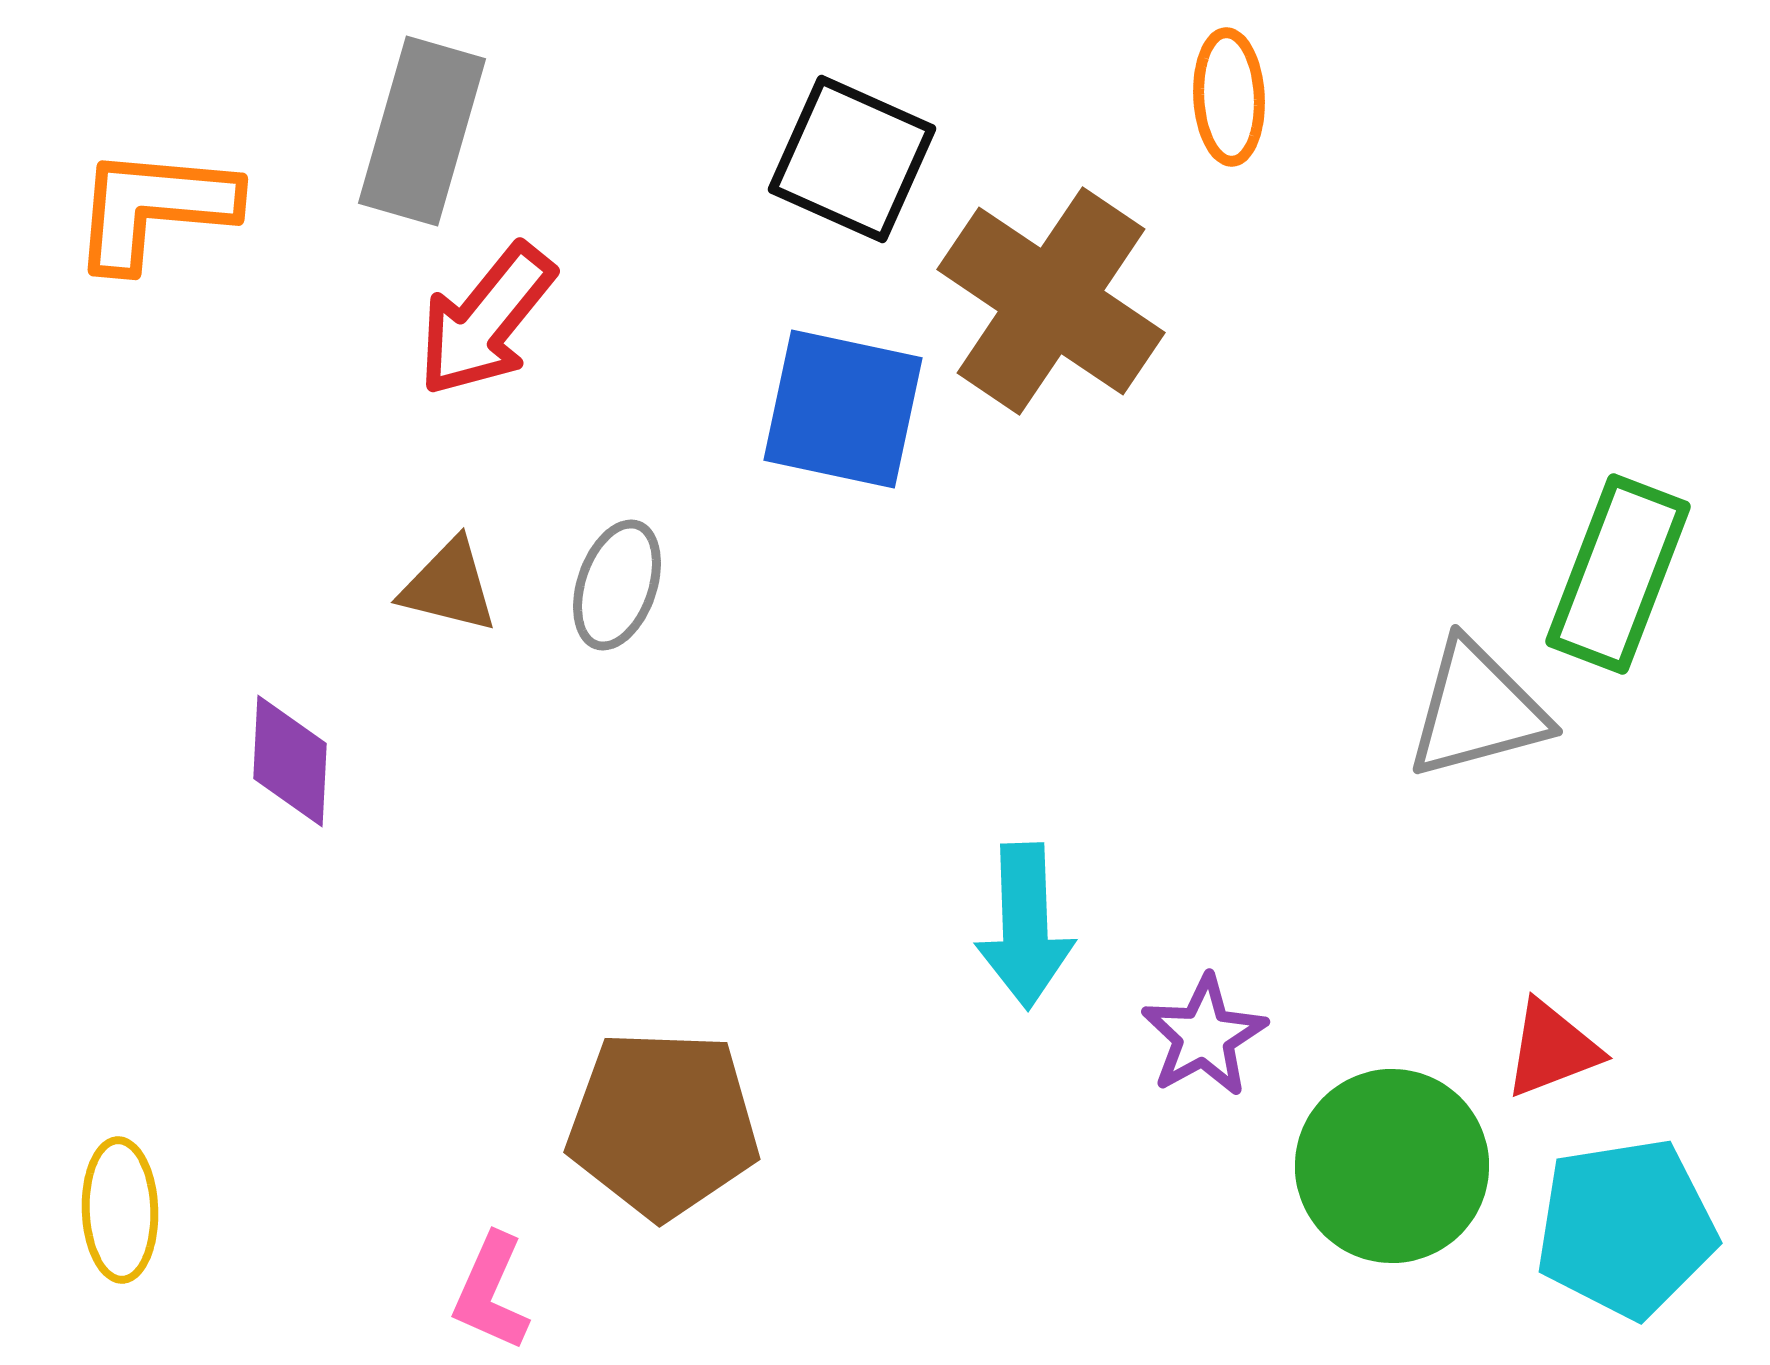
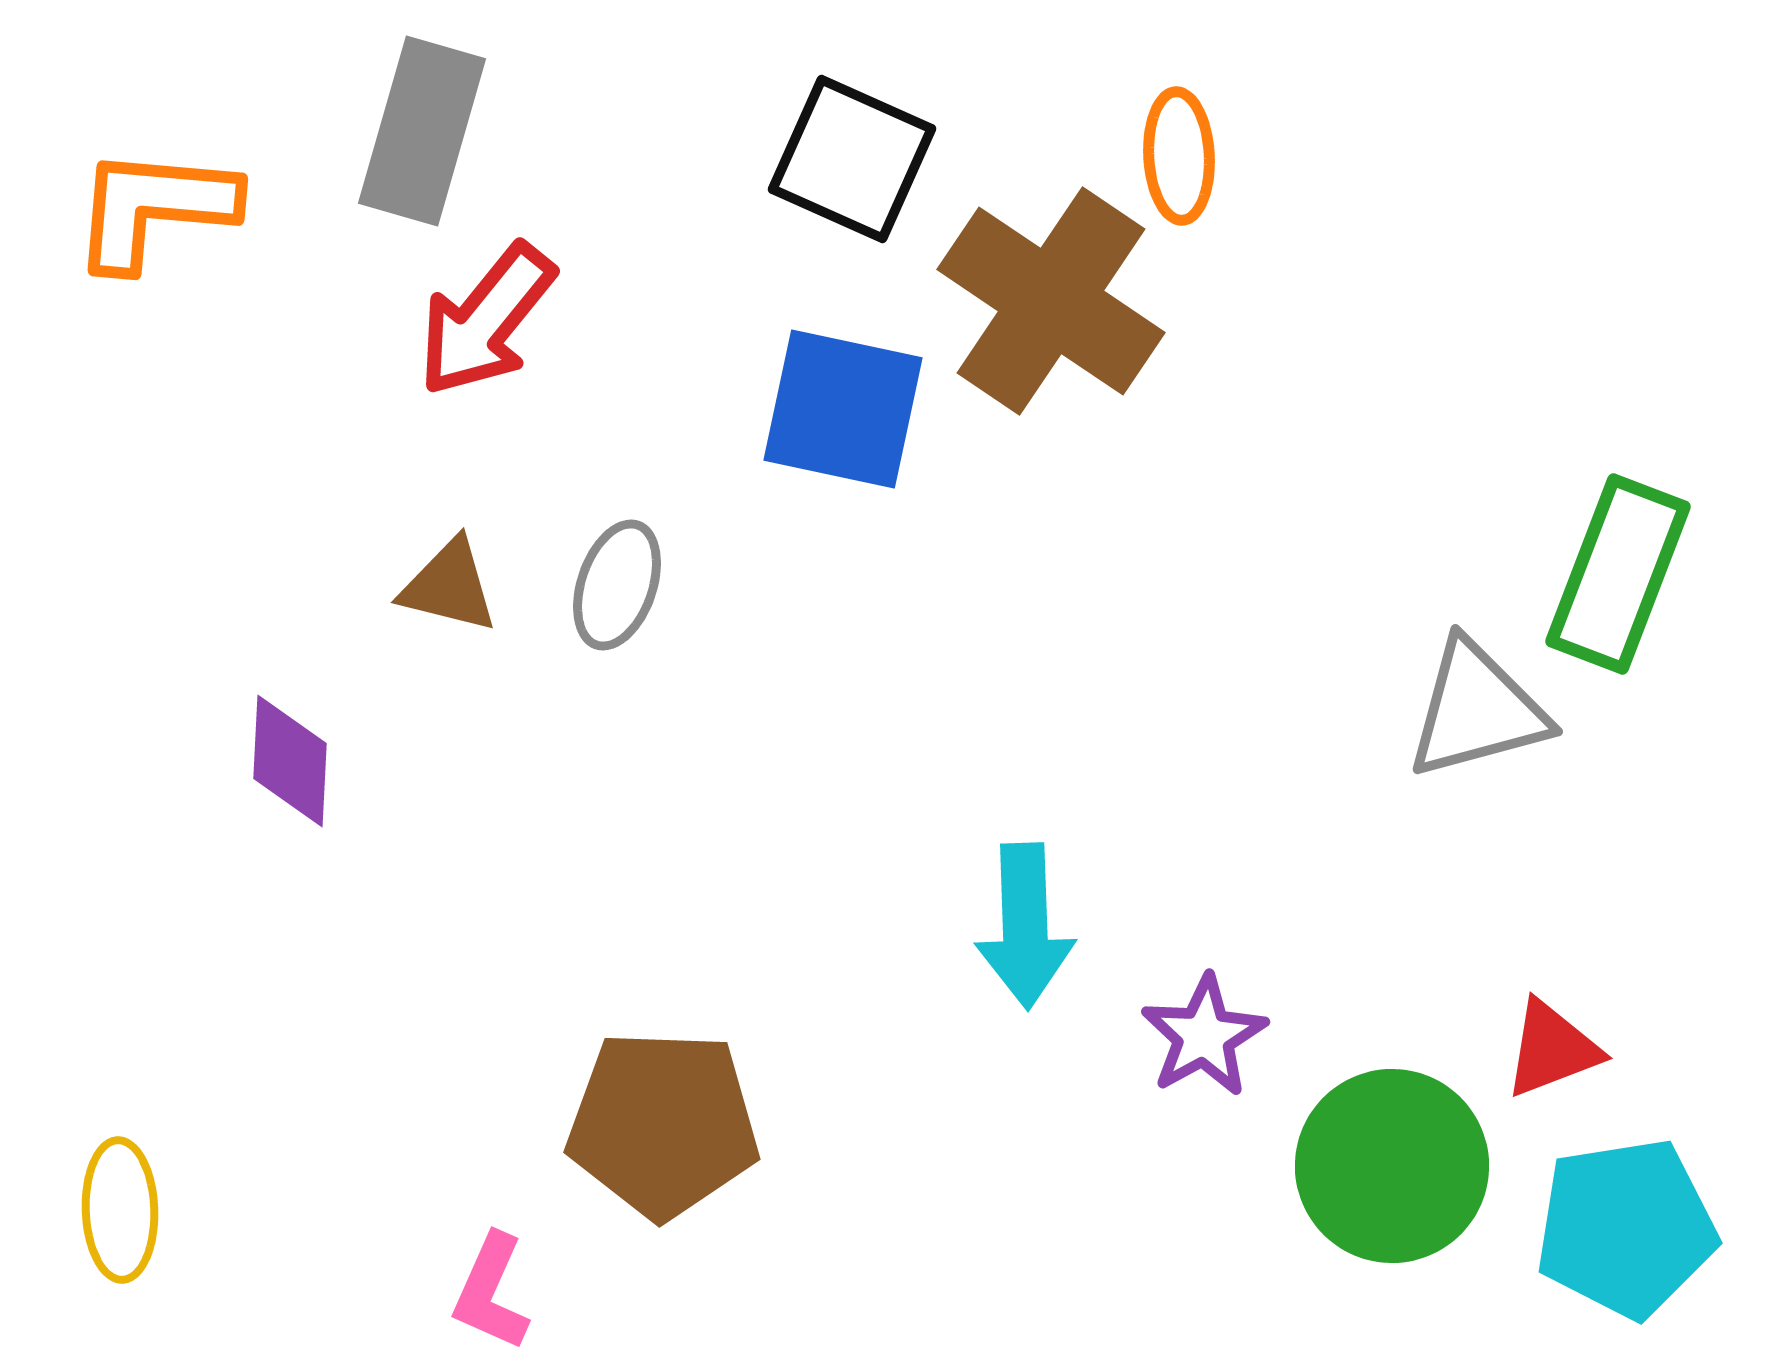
orange ellipse: moved 50 px left, 59 px down
